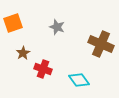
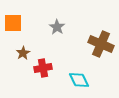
orange square: rotated 18 degrees clockwise
gray star: rotated 14 degrees clockwise
red cross: moved 1 px up; rotated 30 degrees counterclockwise
cyan diamond: rotated 10 degrees clockwise
